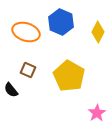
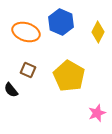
pink star: rotated 12 degrees clockwise
